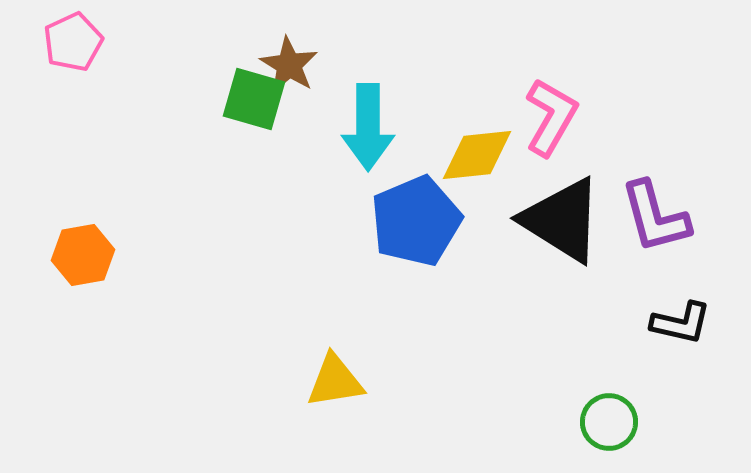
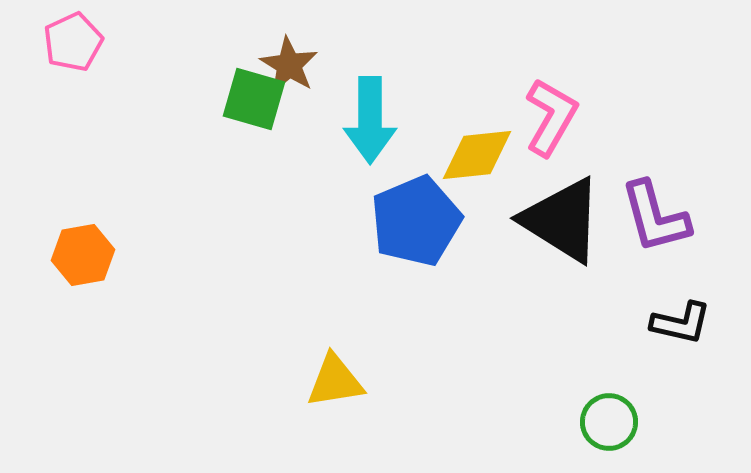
cyan arrow: moved 2 px right, 7 px up
